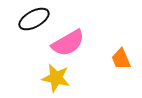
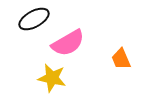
yellow star: moved 4 px left
